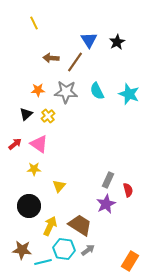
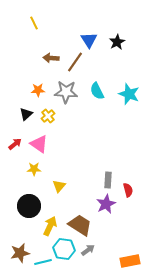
gray rectangle: rotated 21 degrees counterclockwise
brown star: moved 2 px left, 3 px down; rotated 18 degrees counterclockwise
orange rectangle: rotated 48 degrees clockwise
